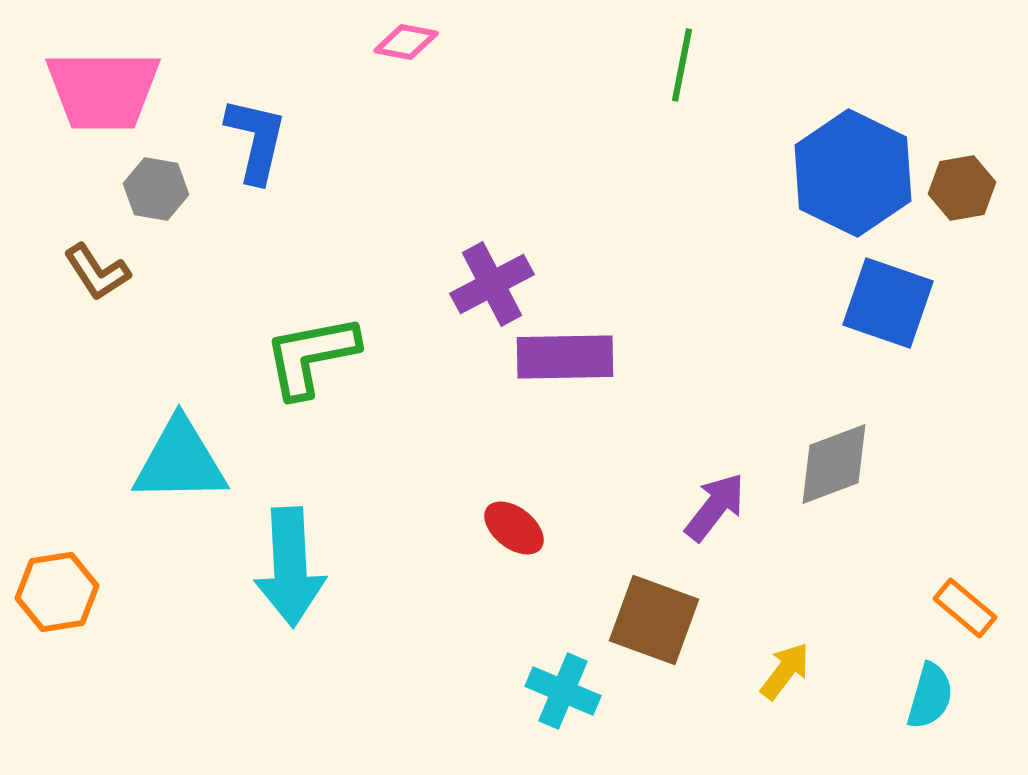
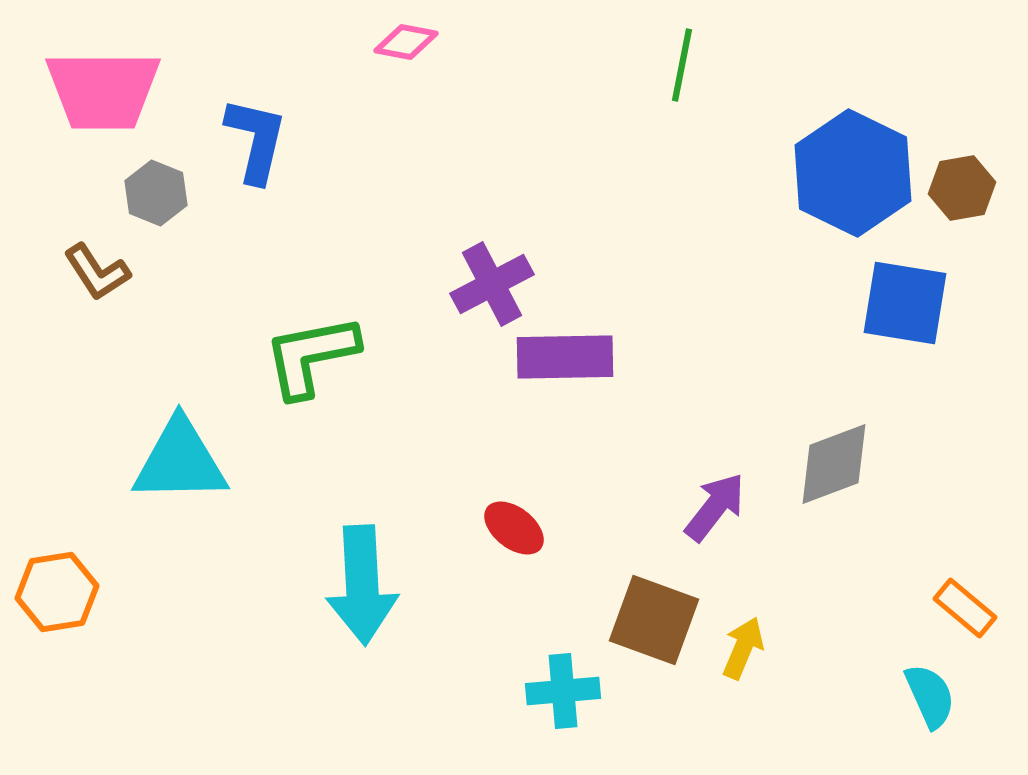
gray hexagon: moved 4 px down; rotated 12 degrees clockwise
blue square: moved 17 px right; rotated 10 degrees counterclockwise
cyan arrow: moved 72 px right, 18 px down
yellow arrow: moved 42 px left, 23 px up; rotated 14 degrees counterclockwise
cyan cross: rotated 28 degrees counterclockwise
cyan semicircle: rotated 40 degrees counterclockwise
